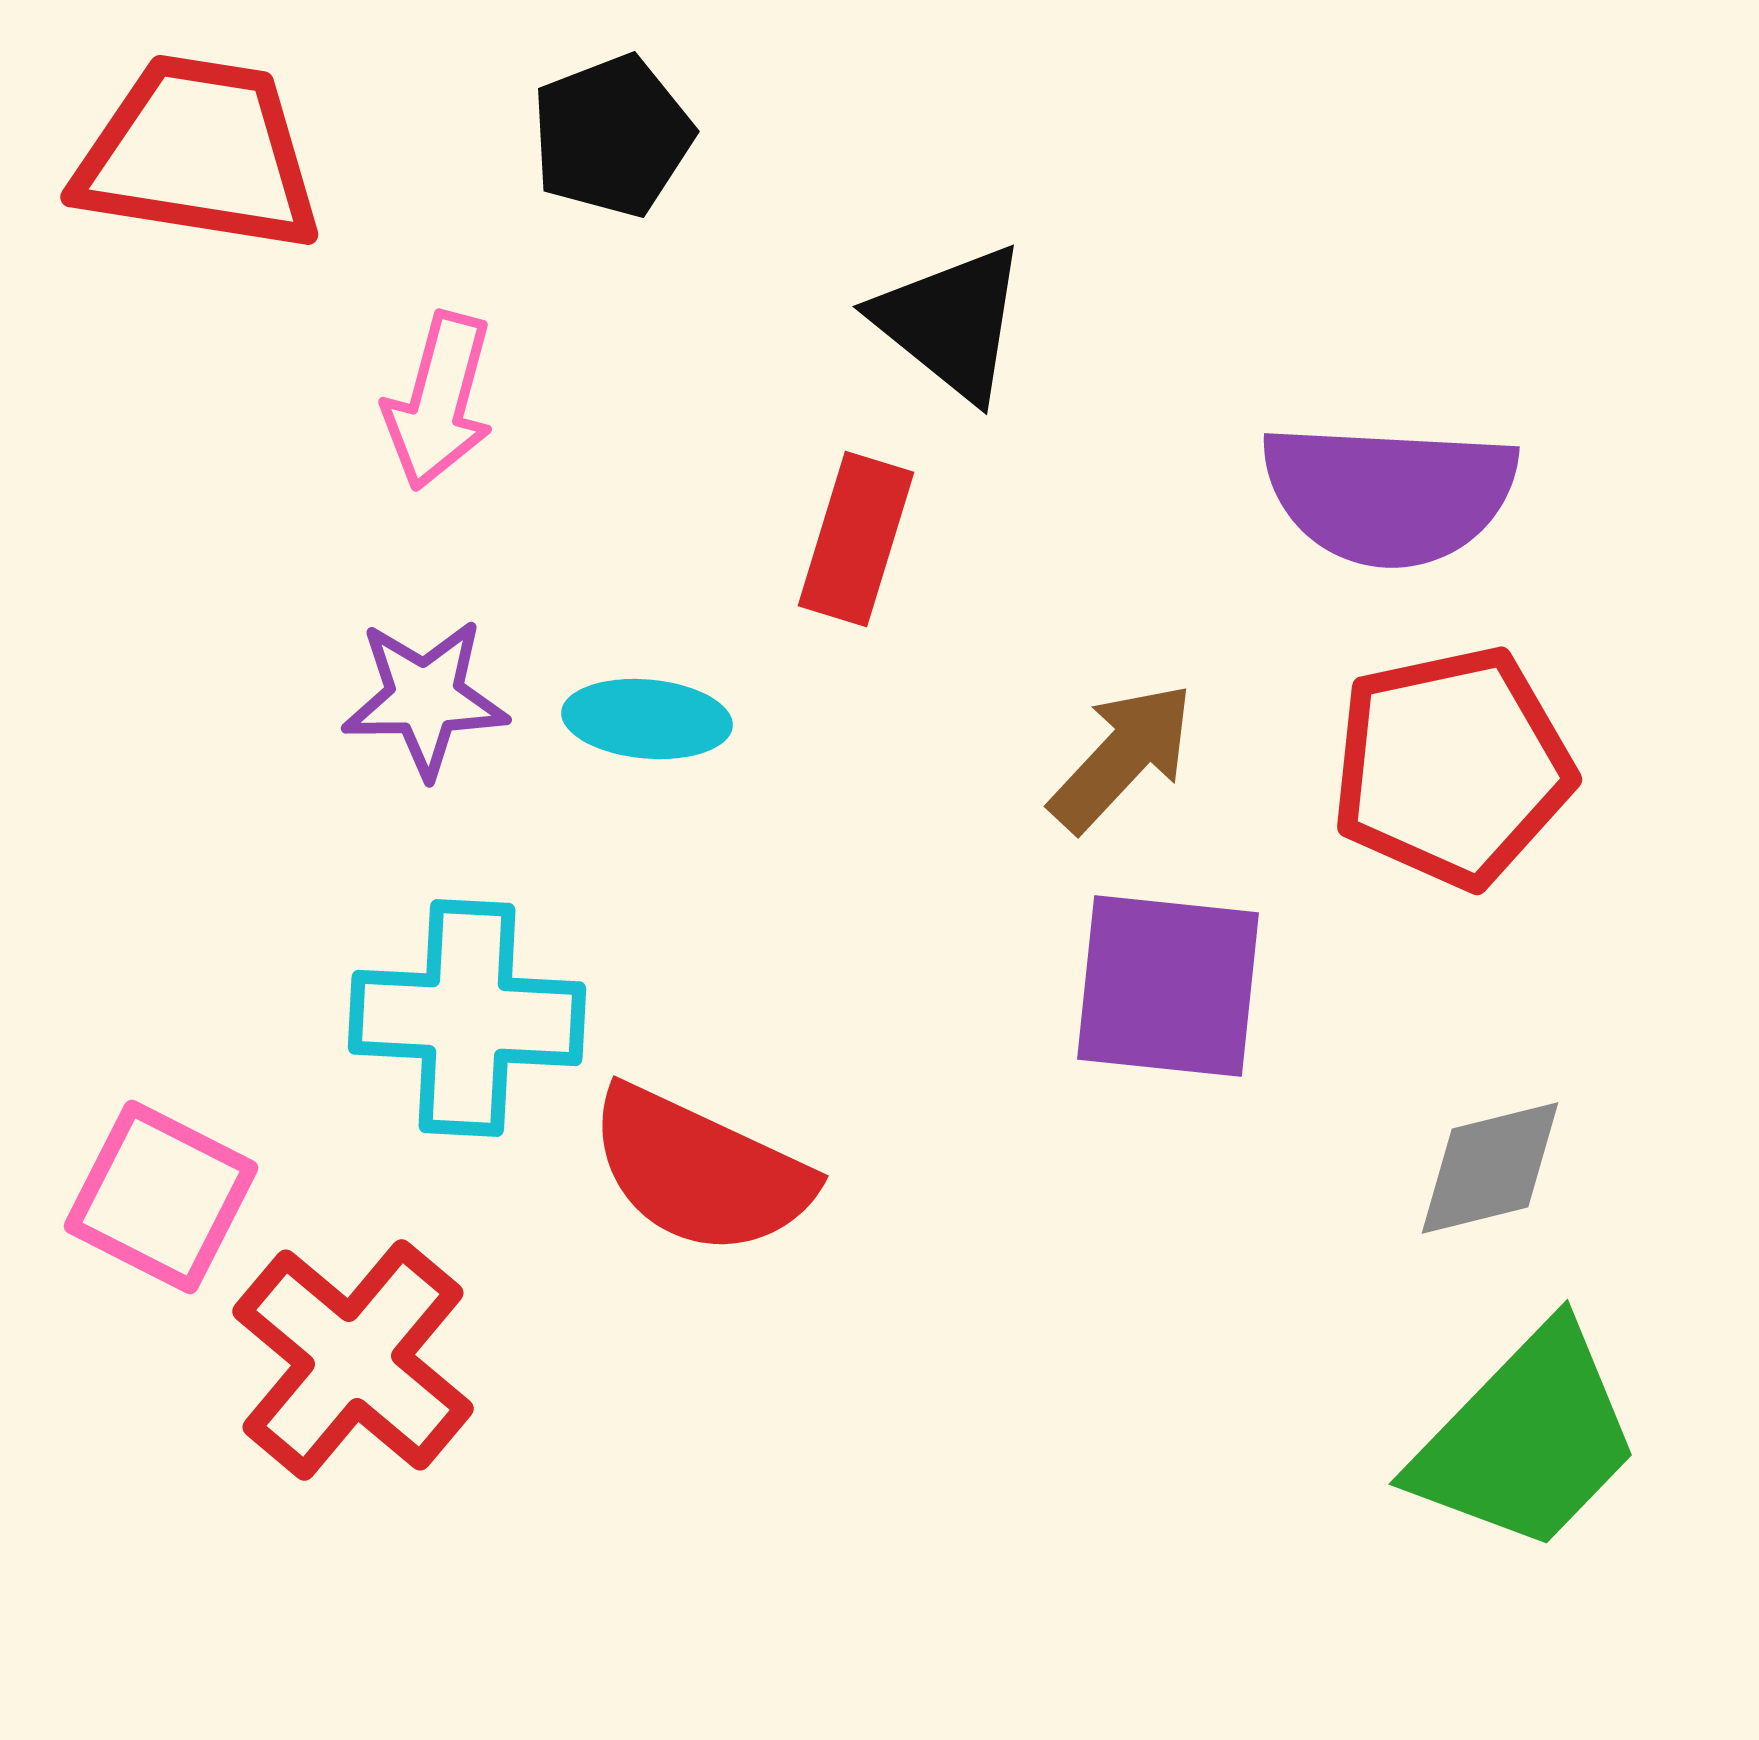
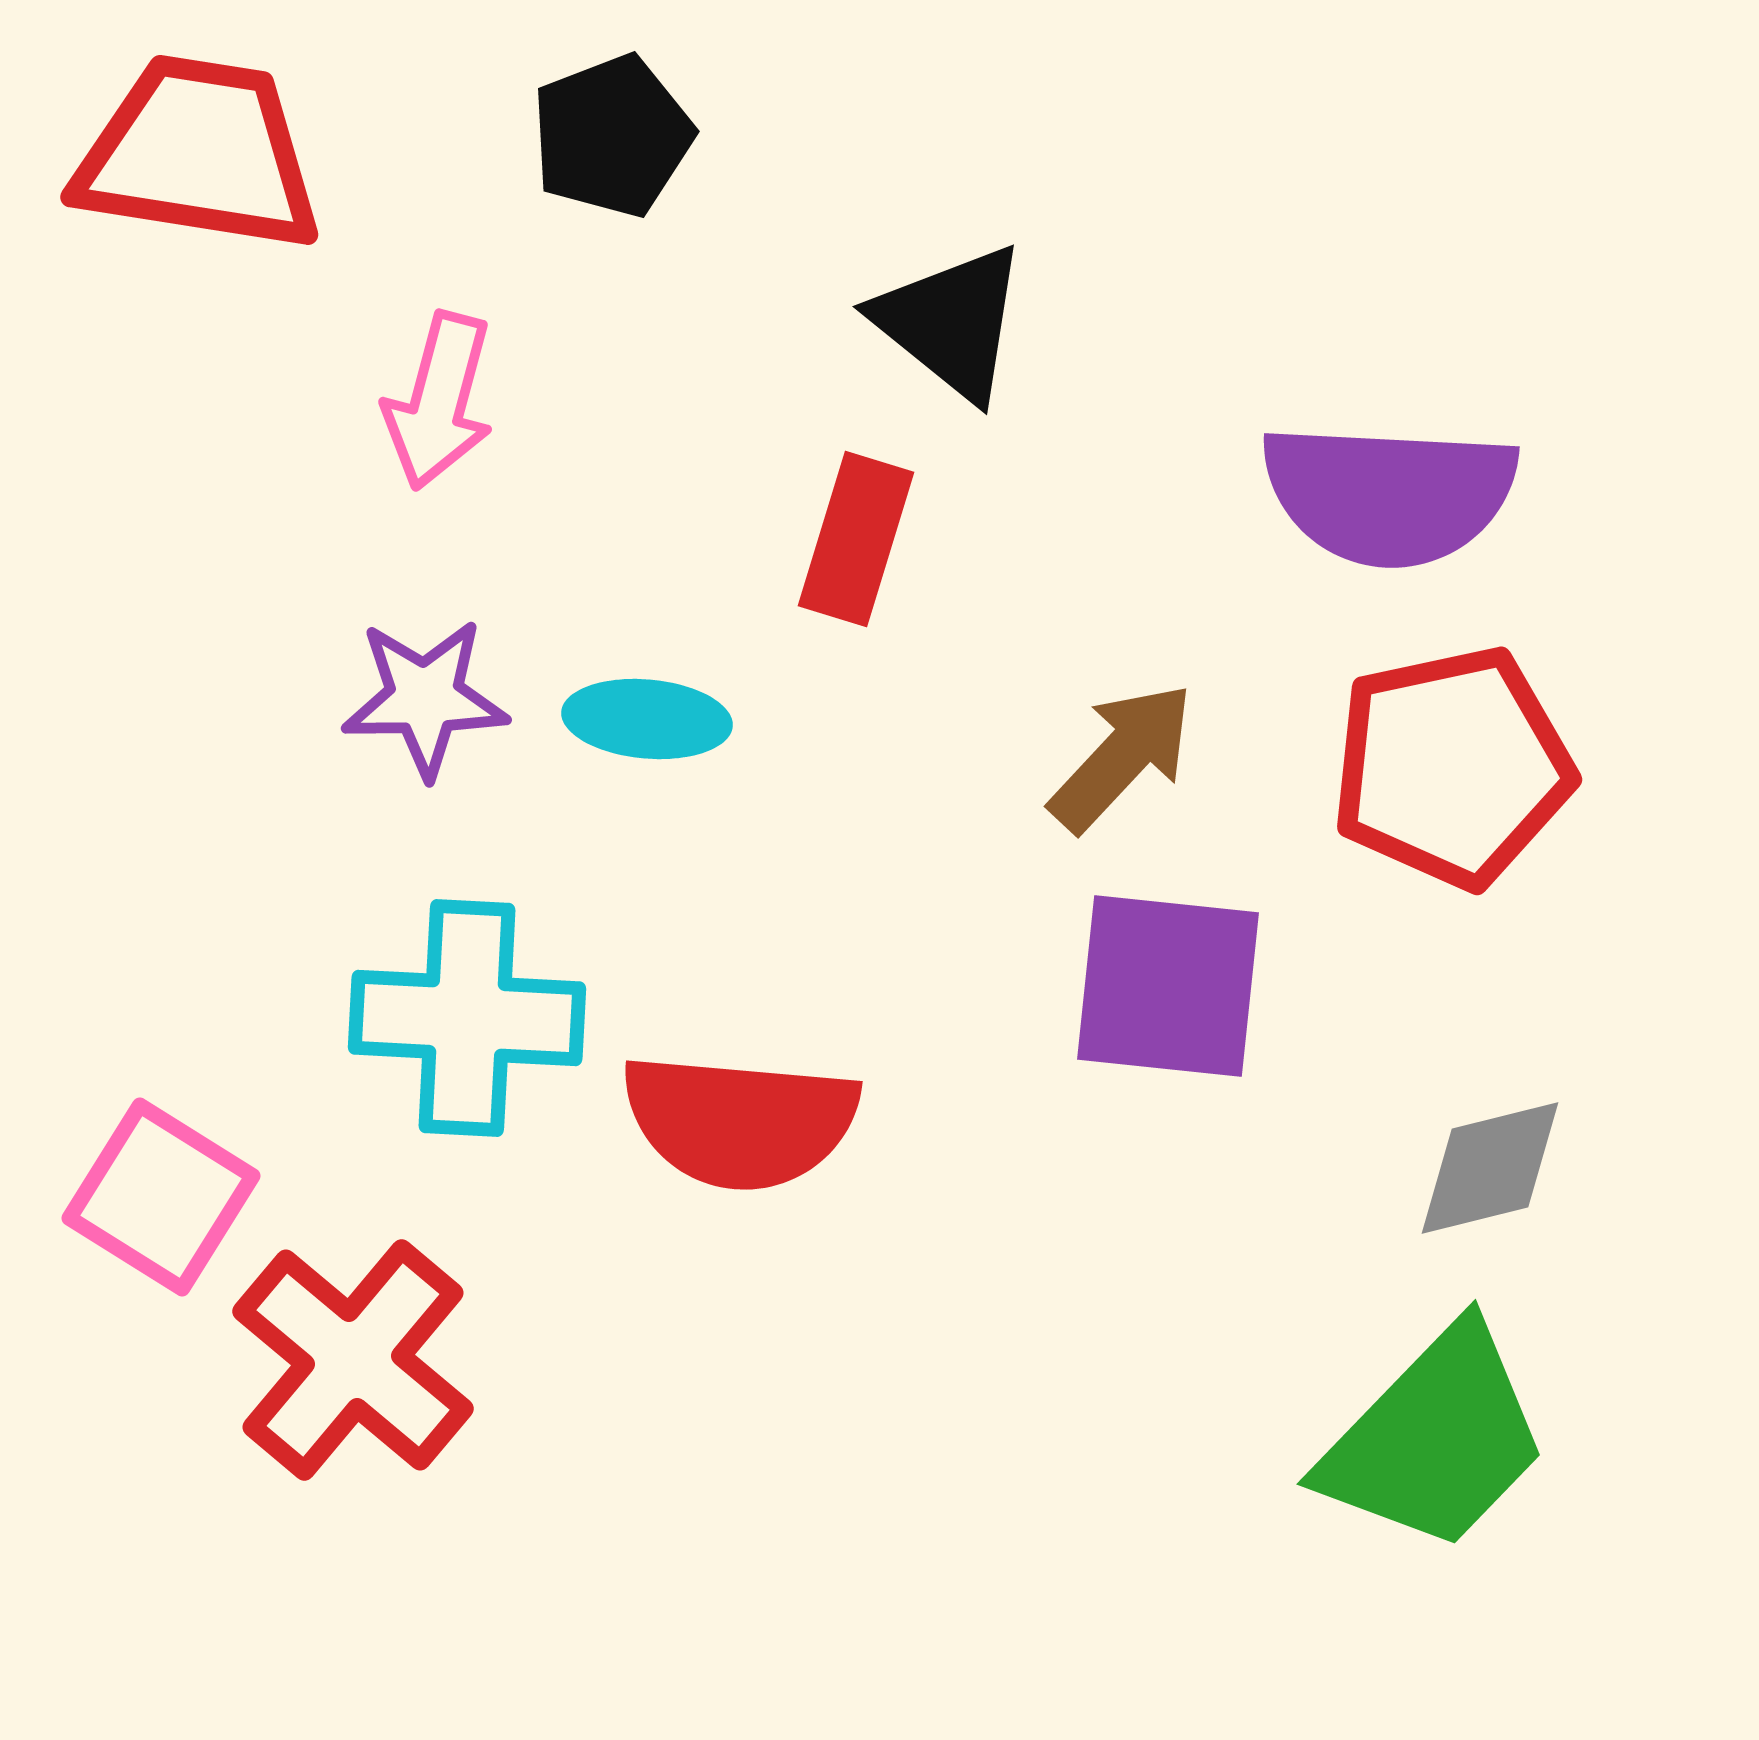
red semicircle: moved 40 px right, 50 px up; rotated 20 degrees counterclockwise
pink square: rotated 5 degrees clockwise
green trapezoid: moved 92 px left
